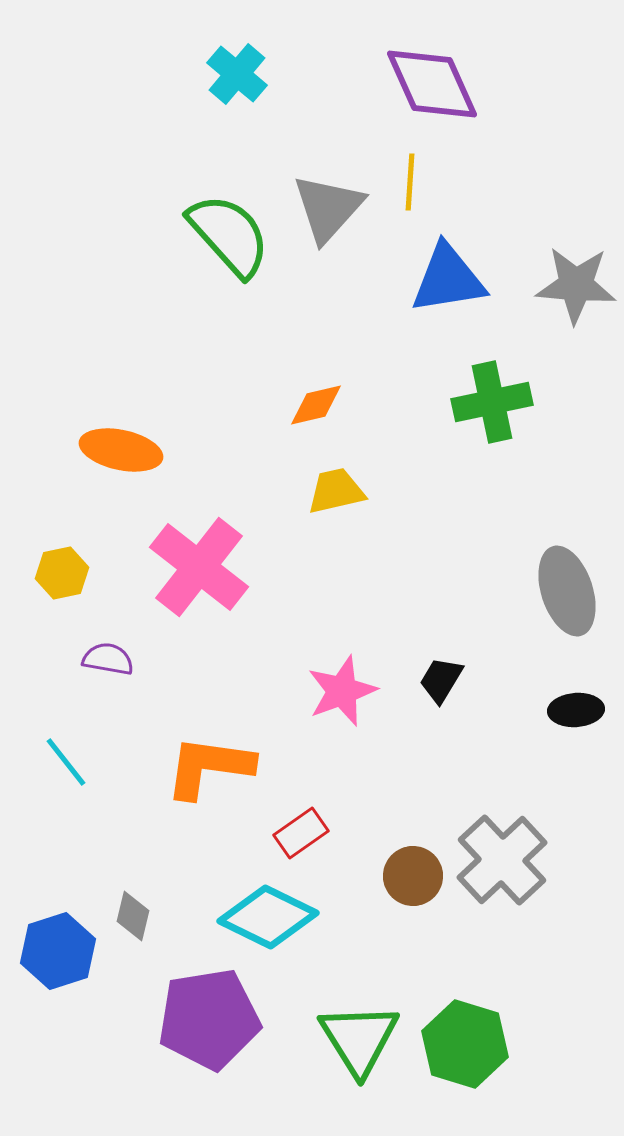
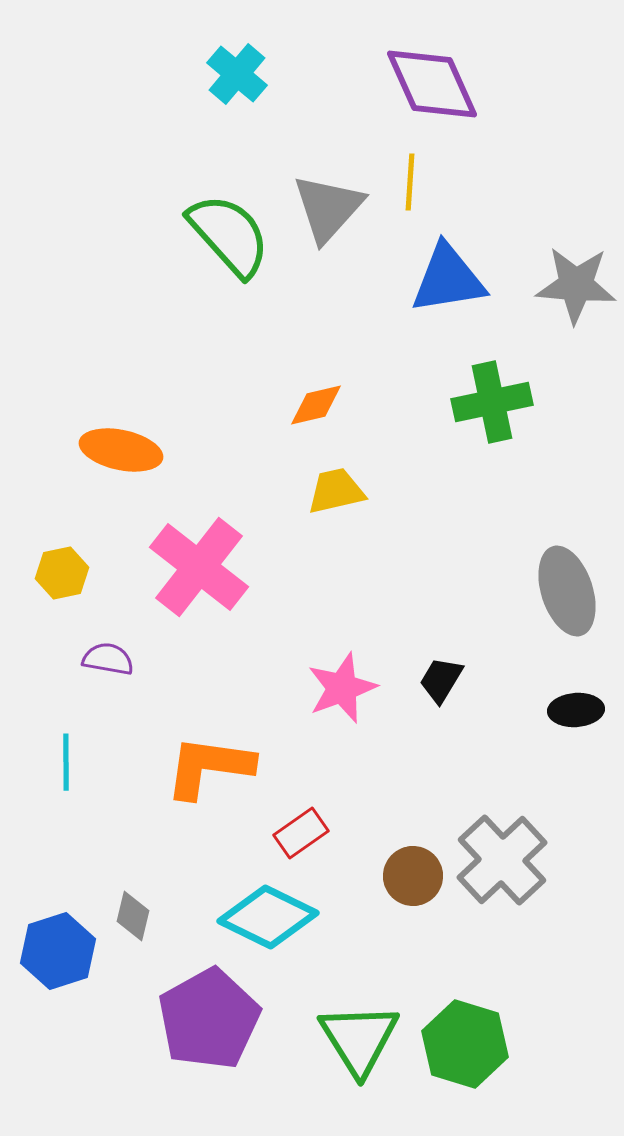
pink star: moved 3 px up
cyan line: rotated 38 degrees clockwise
purple pentagon: rotated 20 degrees counterclockwise
